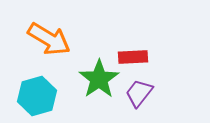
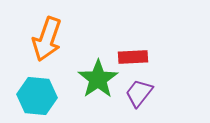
orange arrow: moved 2 px left; rotated 78 degrees clockwise
green star: moved 1 px left
cyan hexagon: rotated 21 degrees clockwise
